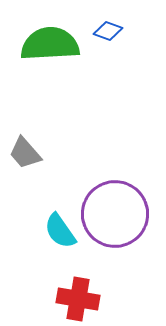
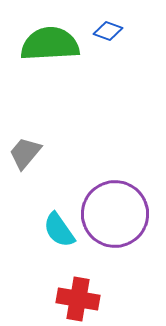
gray trapezoid: rotated 81 degrees clockwise
cyan semicircle: moved 1 px left, 1 px up
